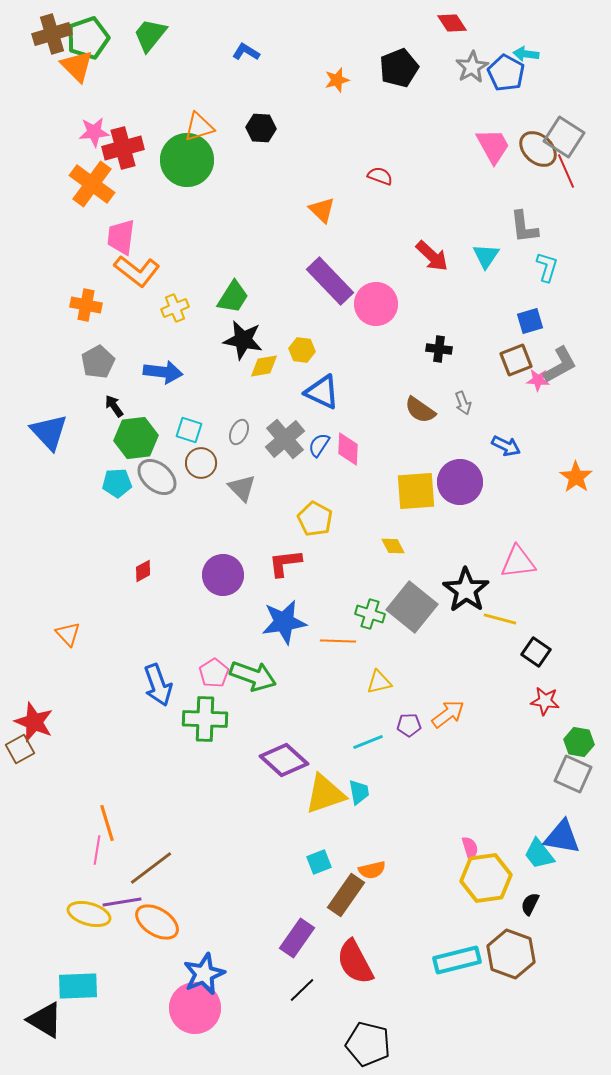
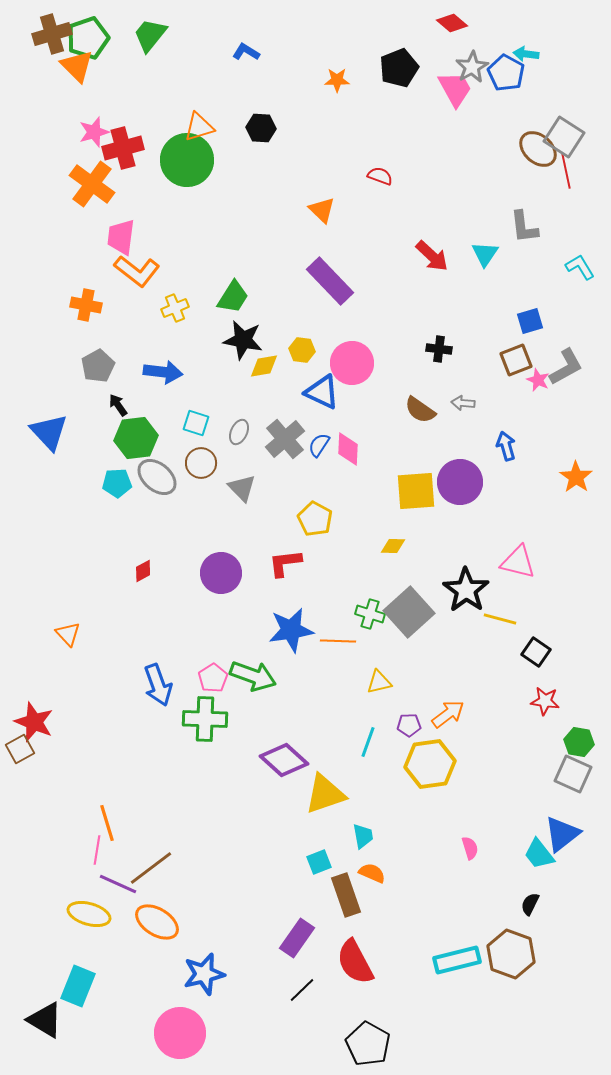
red diamond at (452, 23): rotated 16 degrees counterclockwise
orange star at (337, 80): rotated 15 degrees clockwise
pink star at (94, 132): rotated 12 degrees counterclockwise
pink trapezoid at (493, 146): moved 38 px left, 57 px up
red line at (566, 171): rotated 12 degrees clockwise
cyan triangle at (486, 256): moved 1 px left, 2 px up
cyan L-shape at (547, 267): moved 33 px right; rotated 48 degrees counterclockwise
pink circle at (376, 304): moved 24 px left, 59 px down
gray pentagon at (98, 362): moved 4 px down
gray L-shape at (560, 365): moved 6 px right, 2 px down
pink star at (538, 380): rotated 20 degrees clockwise
gray arrow at (463, 403): rotated 115 degrees clockwise
black arrow at (114, 406): moved 4 px right, 1 px up
cyan square at (189, 430): moved 7 px right, 7 px up
blue arrow at (506, 446): rotated 132 degrees counterclockwise
yellow diamond at (393, 546): rotated 60 degrees counterclockwise
pink triangle at (518, 562): rotated 21 degrees clockwise
purple circle at (223, 575): moved 2 px left, 2 px up
gray square at (412, 607): moved 3 px left, 5 px down; rotated 9 degrees clockwise
blue star at (284, 622): moved 7 px right, 8 px down
pink pentagon at (214, 673): moved 1 px left, 5 px down
cyan line at (368, 742): rotated 48 degrees counterclockwise
cyan trapezoid at (359, 792): moved 4 px right, 44 px down
blue triangle at (562, 837): moved 3 px up; rotated 48 degrees counterclockwise
orange semicircle at (372, 870): moved 3 px down; rotated 144 degrees counterclockwise
yellow hexagon at (486, 878): moved 56 px left, 114 px up
brown rectangle at (346, 895): rotated 54 degrees counterclockwise
purple line at (122, 902): moved 4 px left, 18 px up; rotated 33 degrees clockwise
blue star at (204, 974): rotated 9 degrees clockwise
cyan rectangle at (78, 986): rotated 66 degrees counterclockwise
pink circle at (195, 1008): moved 15 px left, 25 px down
black pentagon at (368, 1044): rotated 15 degrees clockwise
